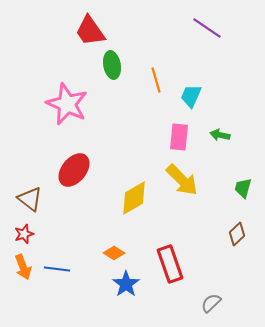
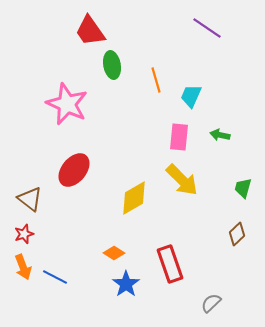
blue line: moved 2 px left, 8 px down; rotated 20 degrees clockwise
